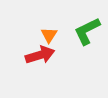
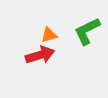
orange triangle: rotated 42 degrees clockwise
